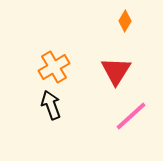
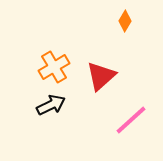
red triangle: moved 15 px left, 5 px down; rotated 16 degrees clockwise
black arrow: rotated 84 degrees clockwise
pink line: moved 4 px down
